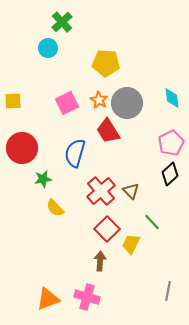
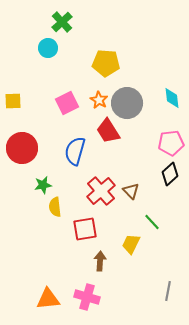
pink pentagon: rotated 20 degrees clockwise
blue semicircle: moved 2 px up
green star: moved 6 px down
yellow semicircle: moved 1 px up; rotated 36 degrees clockwise
red square: moved 22 px left; rotated 35 degrees clockwise
orange triangle: rotated 15 degrees clockwise
